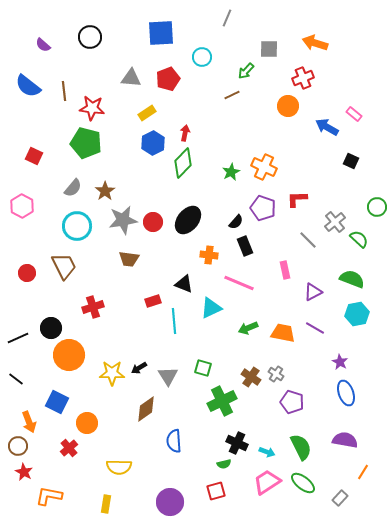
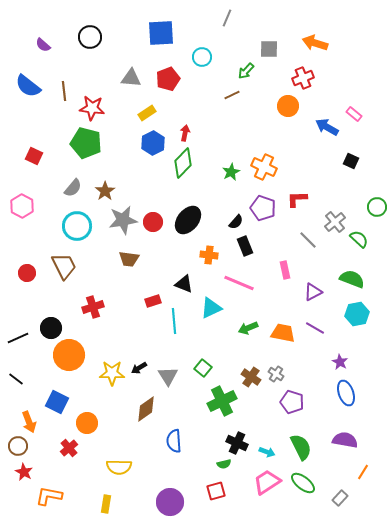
green square at (203, 368): rotated 24 degrees clockwise
